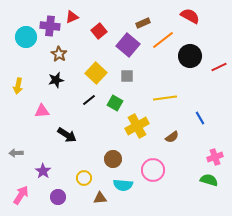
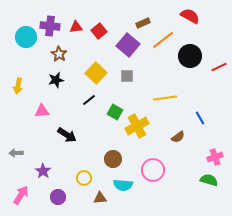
red triangle: moved 4 px right, 10 px down; rotated 16 degrees clockwise
green square: moved 9 px down
brown semicircle: moved 6 px right
